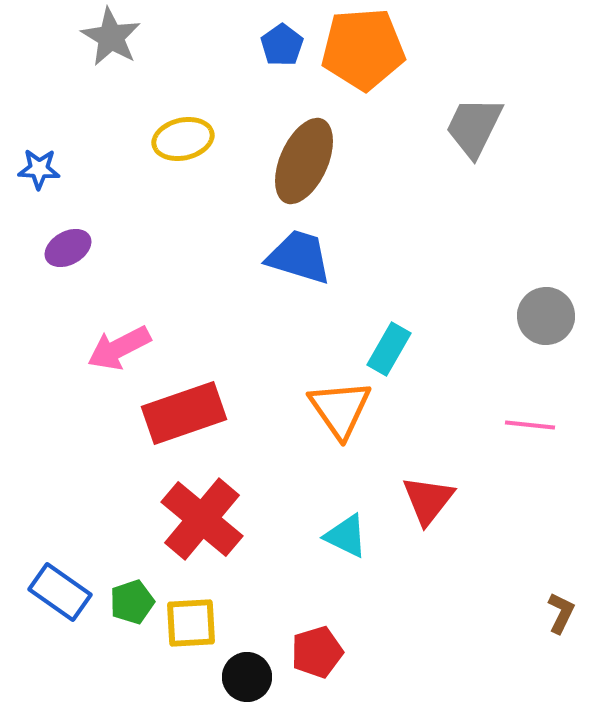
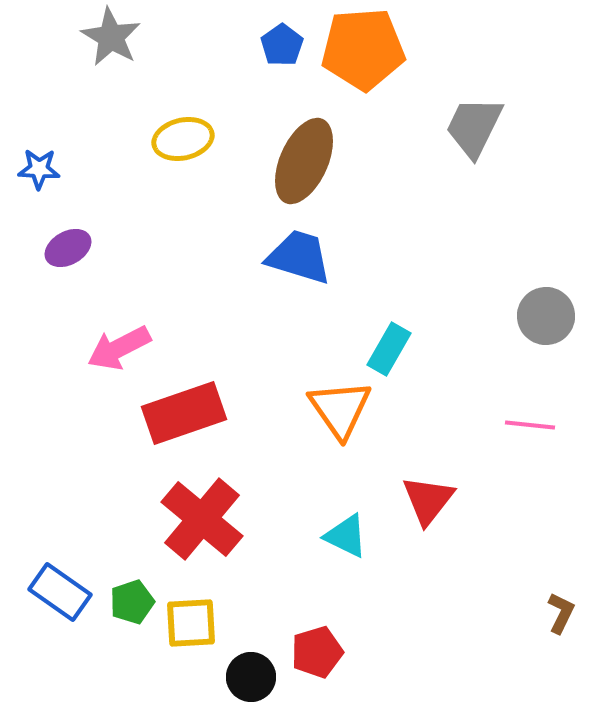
black circle: moved 4 px right
